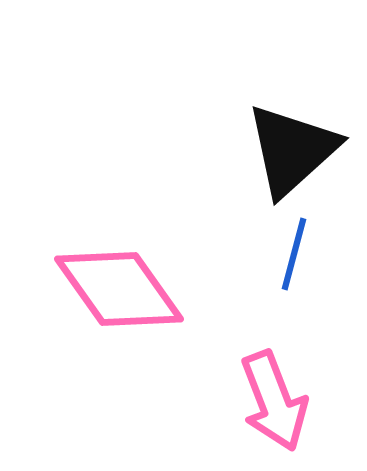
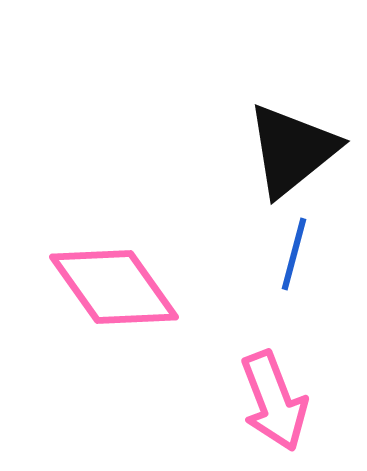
black triangle: rotated 3 degrees clockwise
pink diamond: moved 5 px left, 2 px up
